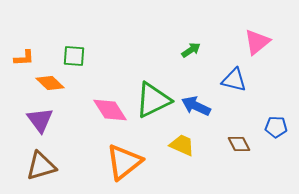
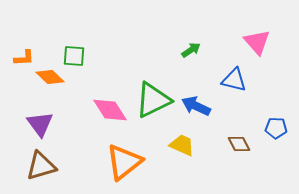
pink triangle: rotated 32 degrees counterclockwise
orange diamond: moved 6 px up
purple triangle: moved 4 px down
blue pentagon: moved 1 px down
